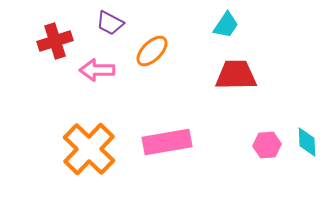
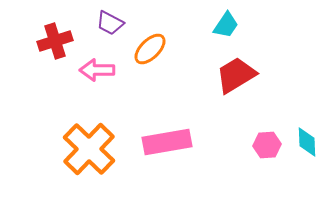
orange ellipse: moved 2 px left, 2 px up
red trapezoid: rotated 30 degrees counterclockwise
